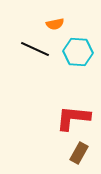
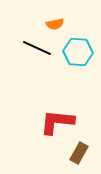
black line: moved 2 px right, 1 px up
red L-shape: moved 16 px left, 4 px down
